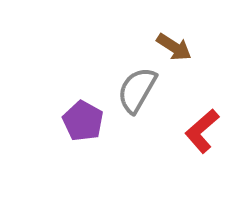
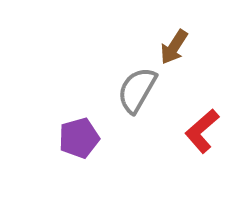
brown arrow: rotated 90 degrees clockwise
purple pentagon: moved 4 px left, 17 px down; rotated 27 degrees clockwise
